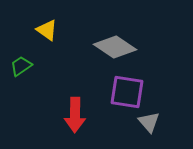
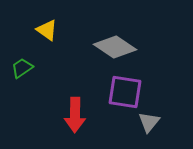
green trapezoid: moved 1 px right, 2 px down
purple square: moved 2 px left
gray triangle: rotated 20 degrees clockwise
